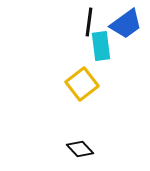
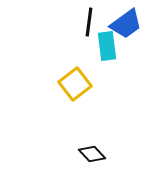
cyan rectangle: moved 6 px right
yellow square: moved 7 px left
black diamond: moved 12 px right, 5 px down
